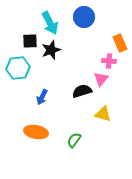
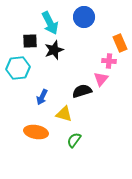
black star: moved 3 px right
yellow triangle: moved 39 px left
